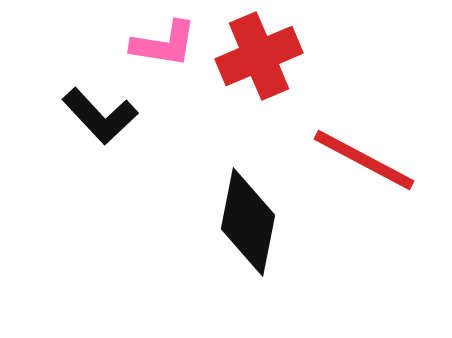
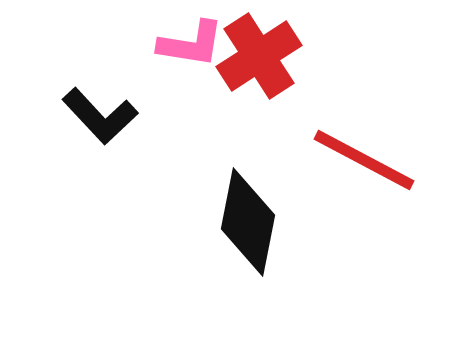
pink L-shape: moved 27 px right
red cross: rotated 10 degrees counterclockwise
